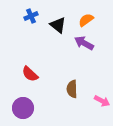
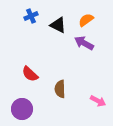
black triangle: rotated 12 degrees counterclockwise
brown semicircle: moved 12 px left
pink arrow: moved 4 px left
purple circle: moved 1 px left, 1 px down
